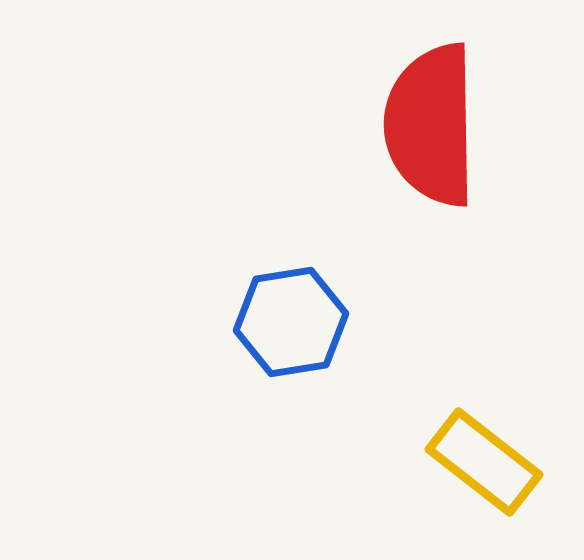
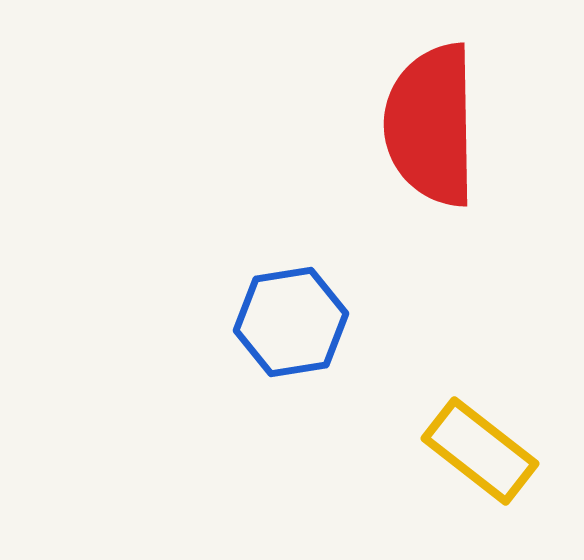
yellow rectangle: moved 4 px left, 11 px up
